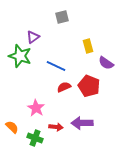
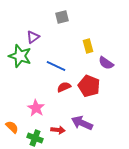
purple arrow: rotated 25 degrees clockwise
red arrow: moved 2 px right, 3 px down
